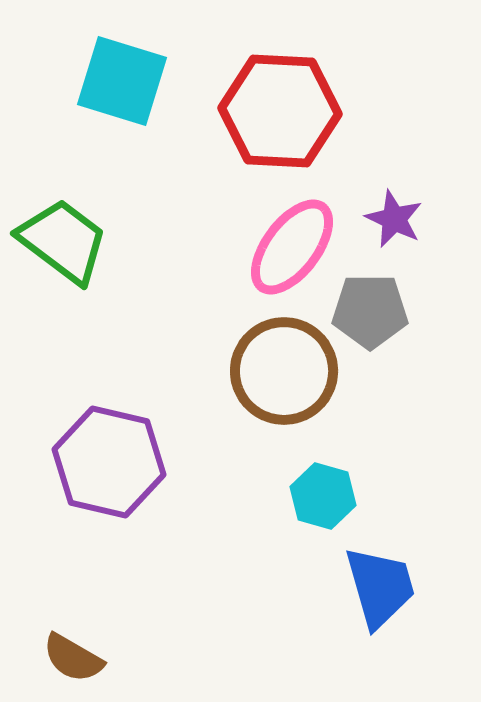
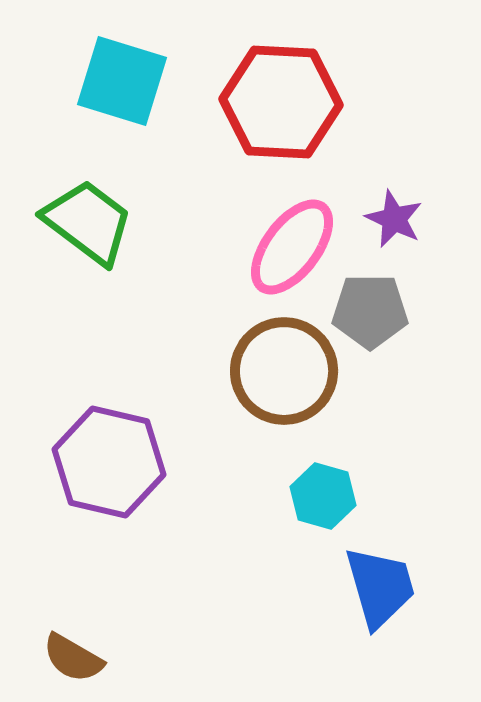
red hexagon: moved 1 px right, 9 px up
green trapezoid: moved 25 px right, 19 px up
